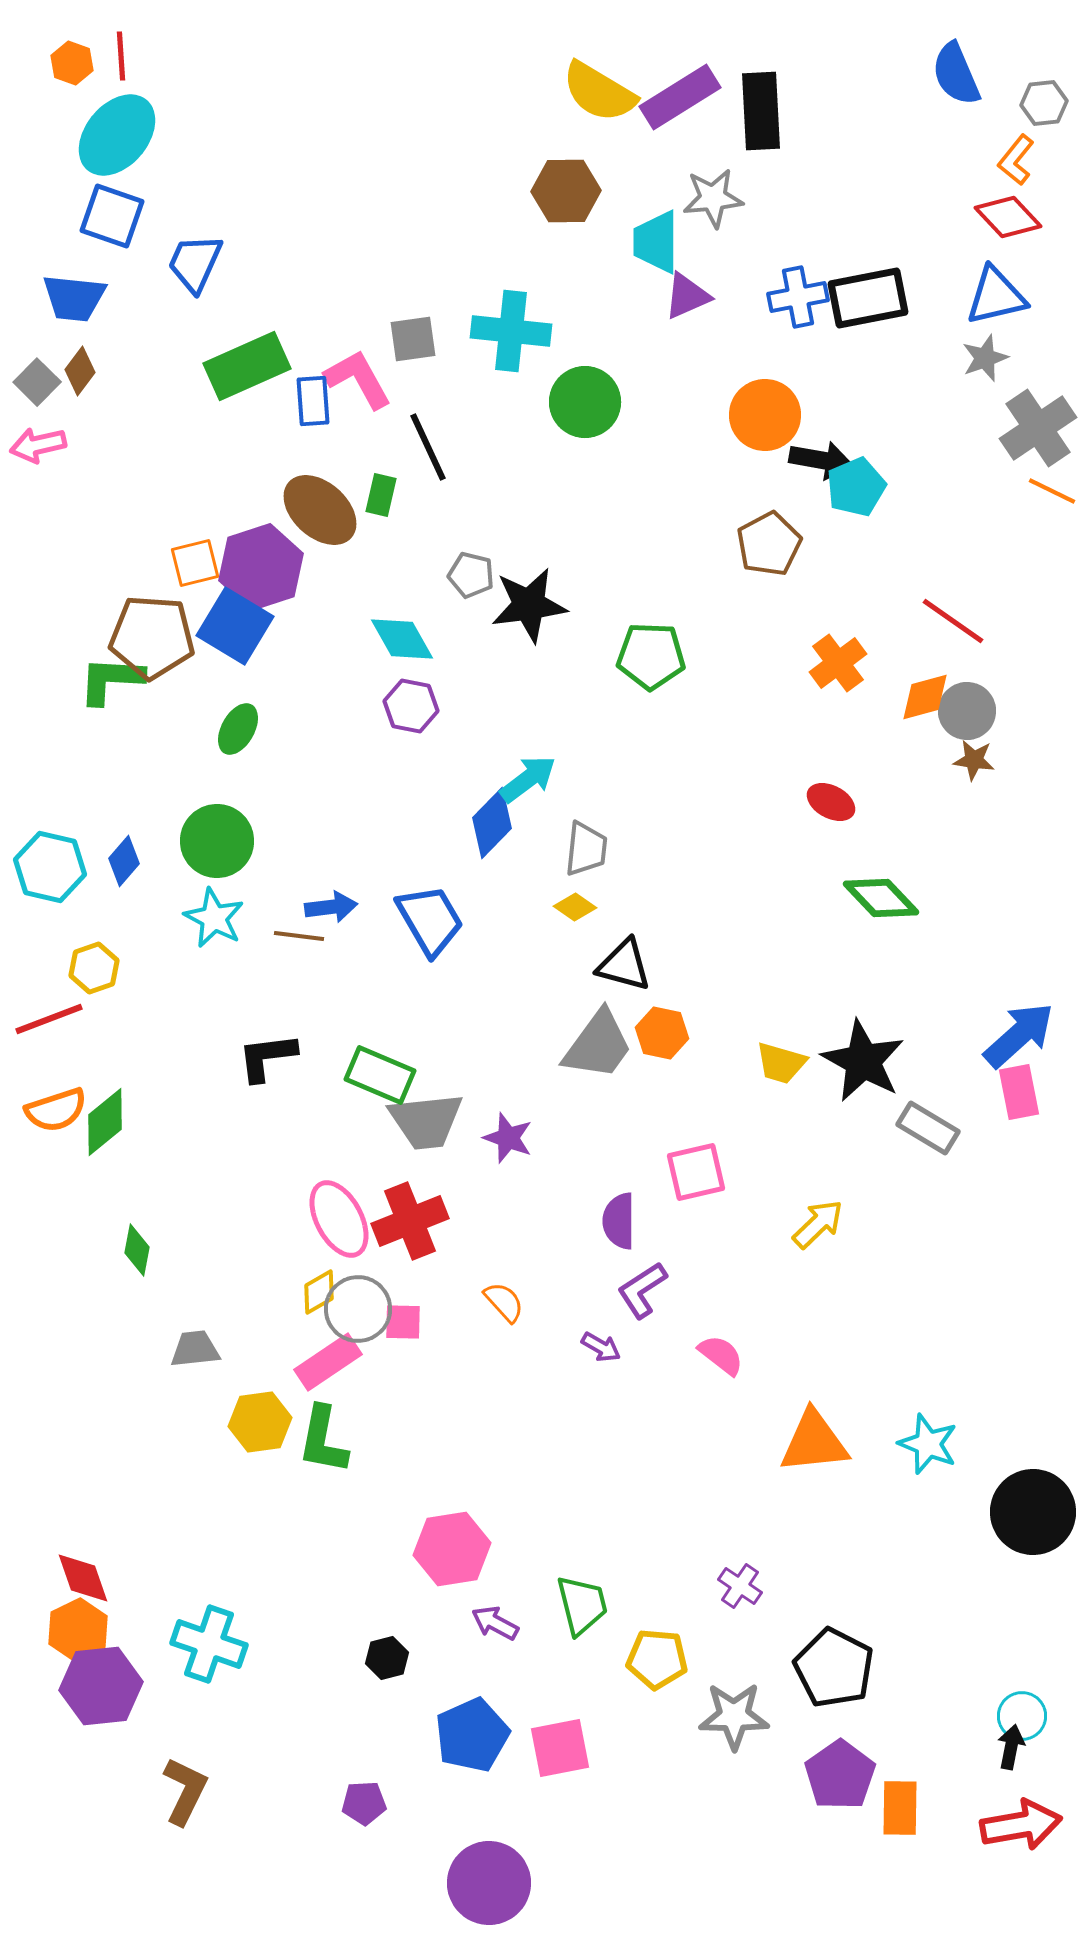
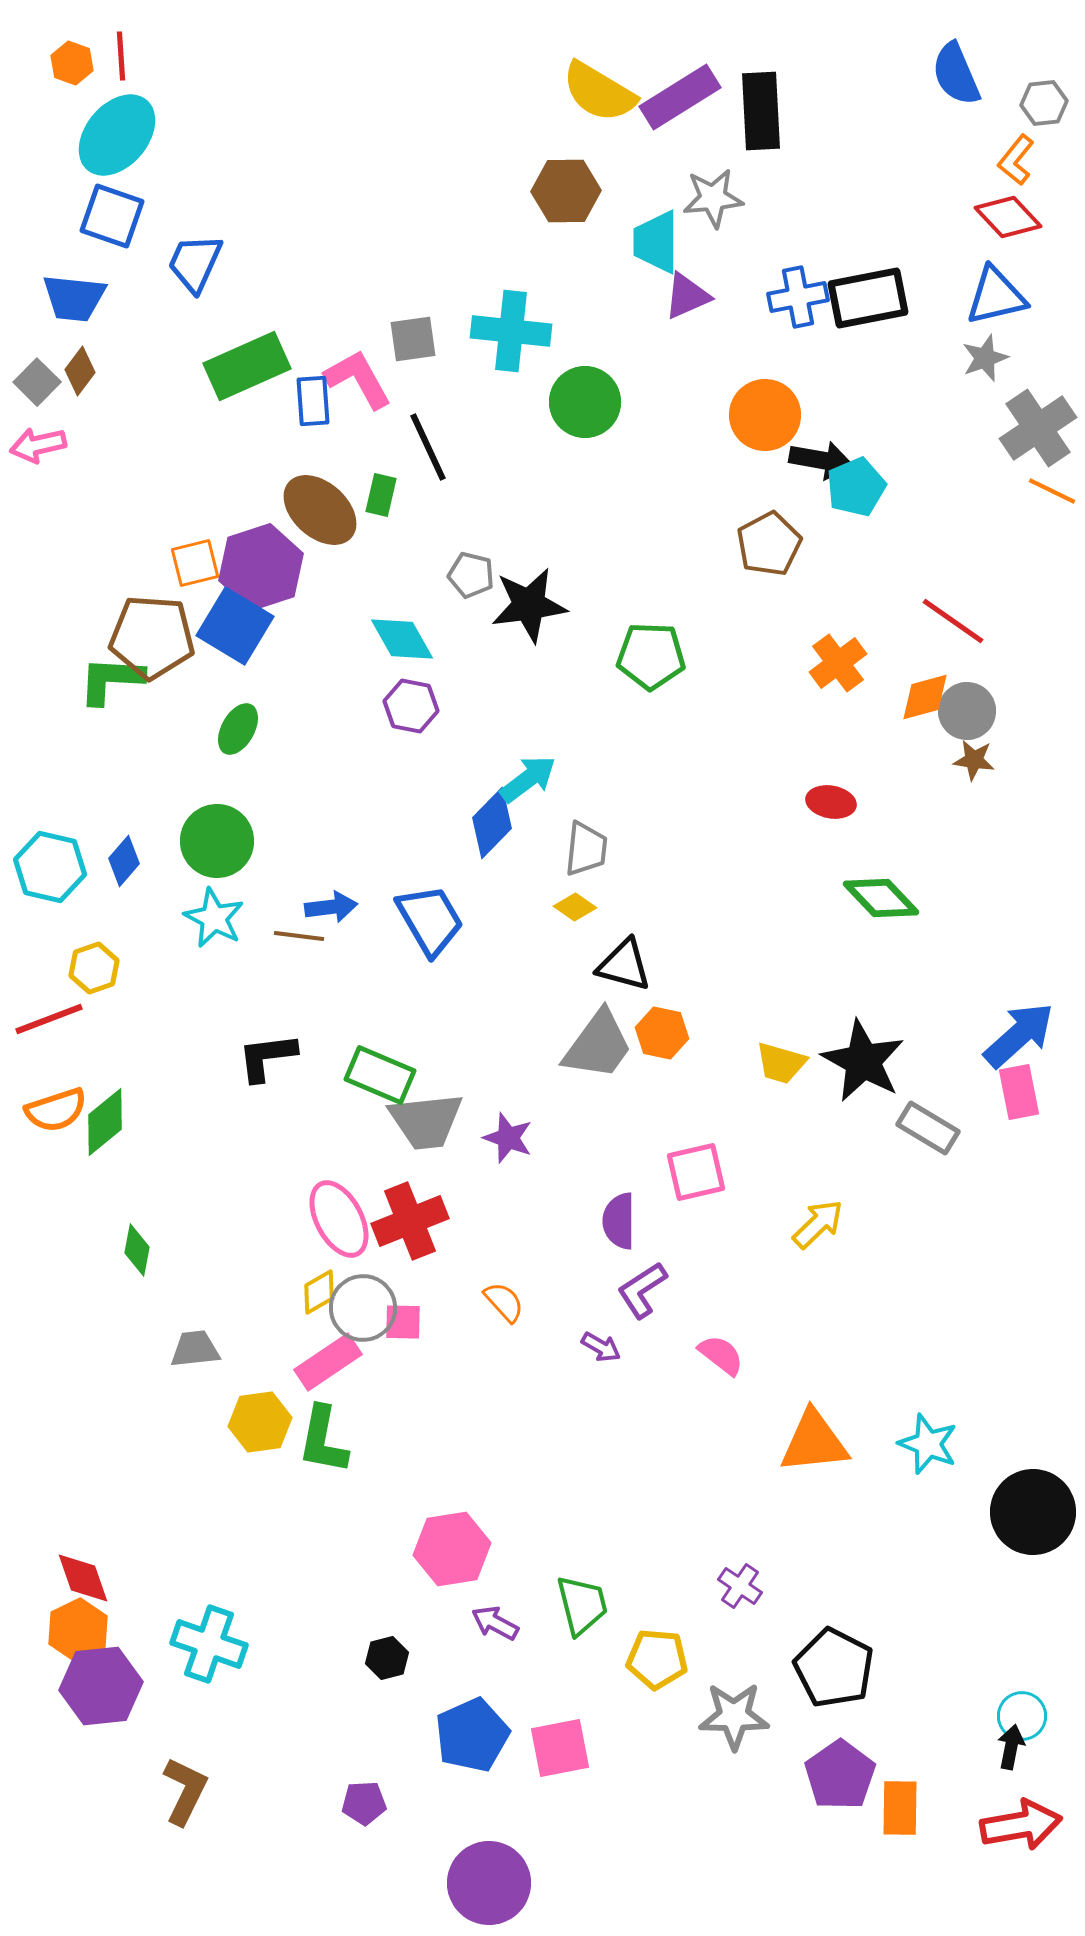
red ellipse at (831, 802): rotated 18 degrees counterclockwise
gray circle at (358, 1309): moved 5 px right, 1 px up
